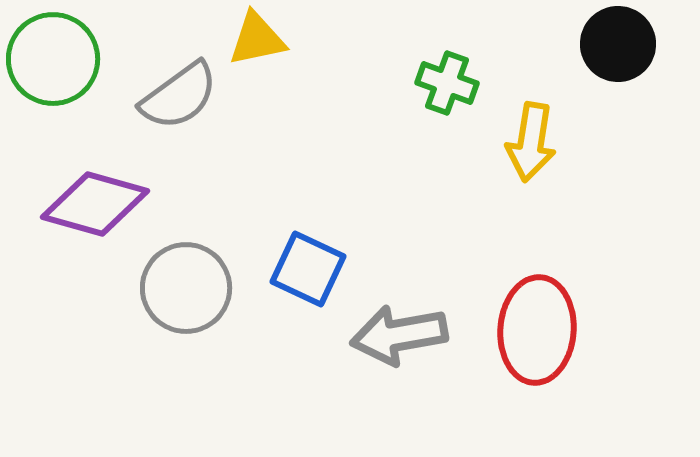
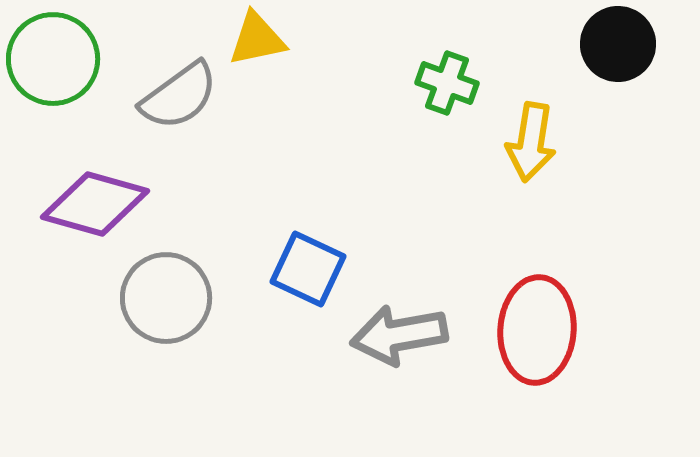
gray circle: moved 20 px left, 10 px down
